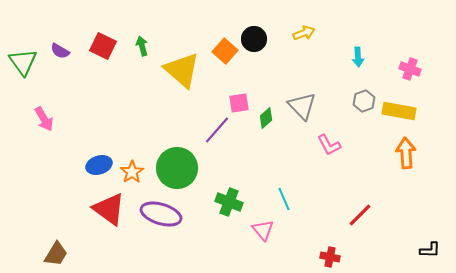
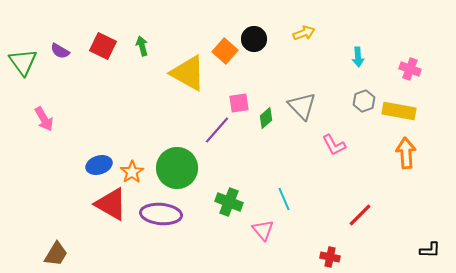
yellow triangle: moved 6 px right, 3 px down; rotated 12 degrees counterclockwise
pink L-shape: moved 5 px right
red triangle: moved 2 px right, 5 px up; rotated 6 degrees counterclockwise
purple ellipse: rotated 12 degrees counterclockwise
